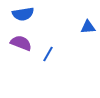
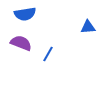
blue semicircle: moved 2 px right
